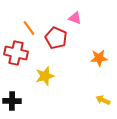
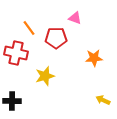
red pentagon: rotated 25 degrees counterclockwise
orange star: moved 5 px left
